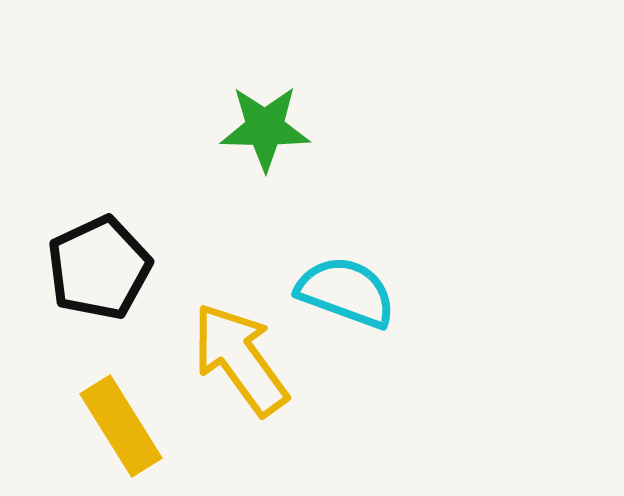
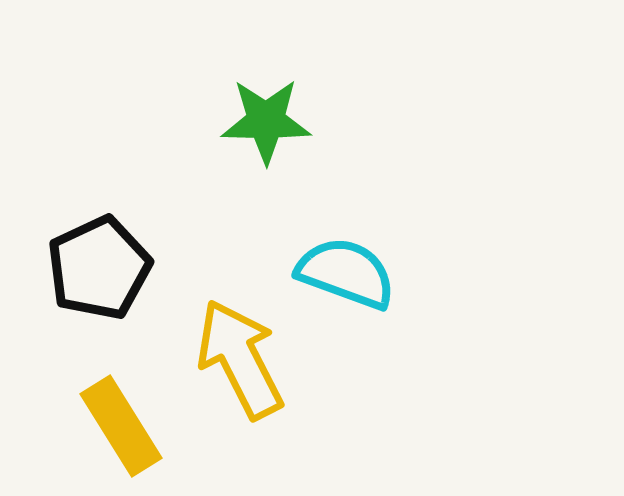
green star: moved 1 px right, 7 px up
cyan semicircle: moved 19 px up
yellow arrow: rotated 9 degrees clockwise
